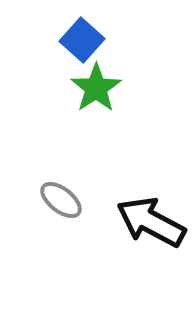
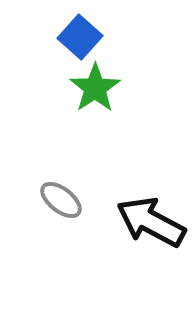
blue square: moved 2 px left, 3 px up
green star: moved 1 px left
